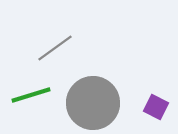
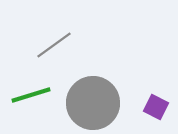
gray line: moved 1 px left, 3 px up
